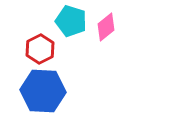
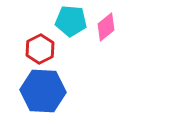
cyan pentagon: rotated 12 degrees counterclockwise
